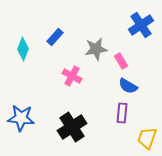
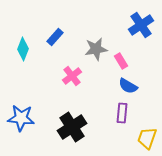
pink cross: rotated 24 degrees clockwise
